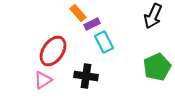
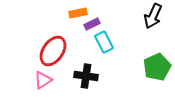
orange rectangle: rotated 60 degrees counterclockwise
